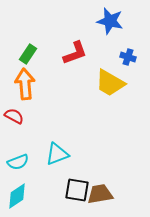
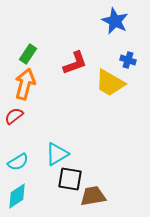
blue star: moved 5 px right; rotated 12 degrees clockwise
red L-shape: moved 10 px down
blue cross: moved 3 px down
orange arrow: rotated 20 degrees clockwise
red semicircle: rotated 66 degrees counterclockwise
cyan triangle: rotated 10 degrees counterclockwise
cyan semicircle: rotated 10 degrees counterclockwise
black square: moved 7 px left, 11 px up
brown trapezoid: moved 7 px left, 2 px down
